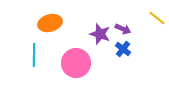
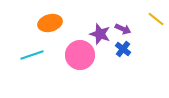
yellow line: moved 1 px left, 1 px down
cyan line: moved 2 px left; rotated 70 degrees clockwise
pink circle: moved 4 px right, 8 px up
